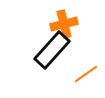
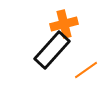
orange line: moved 4 px up
